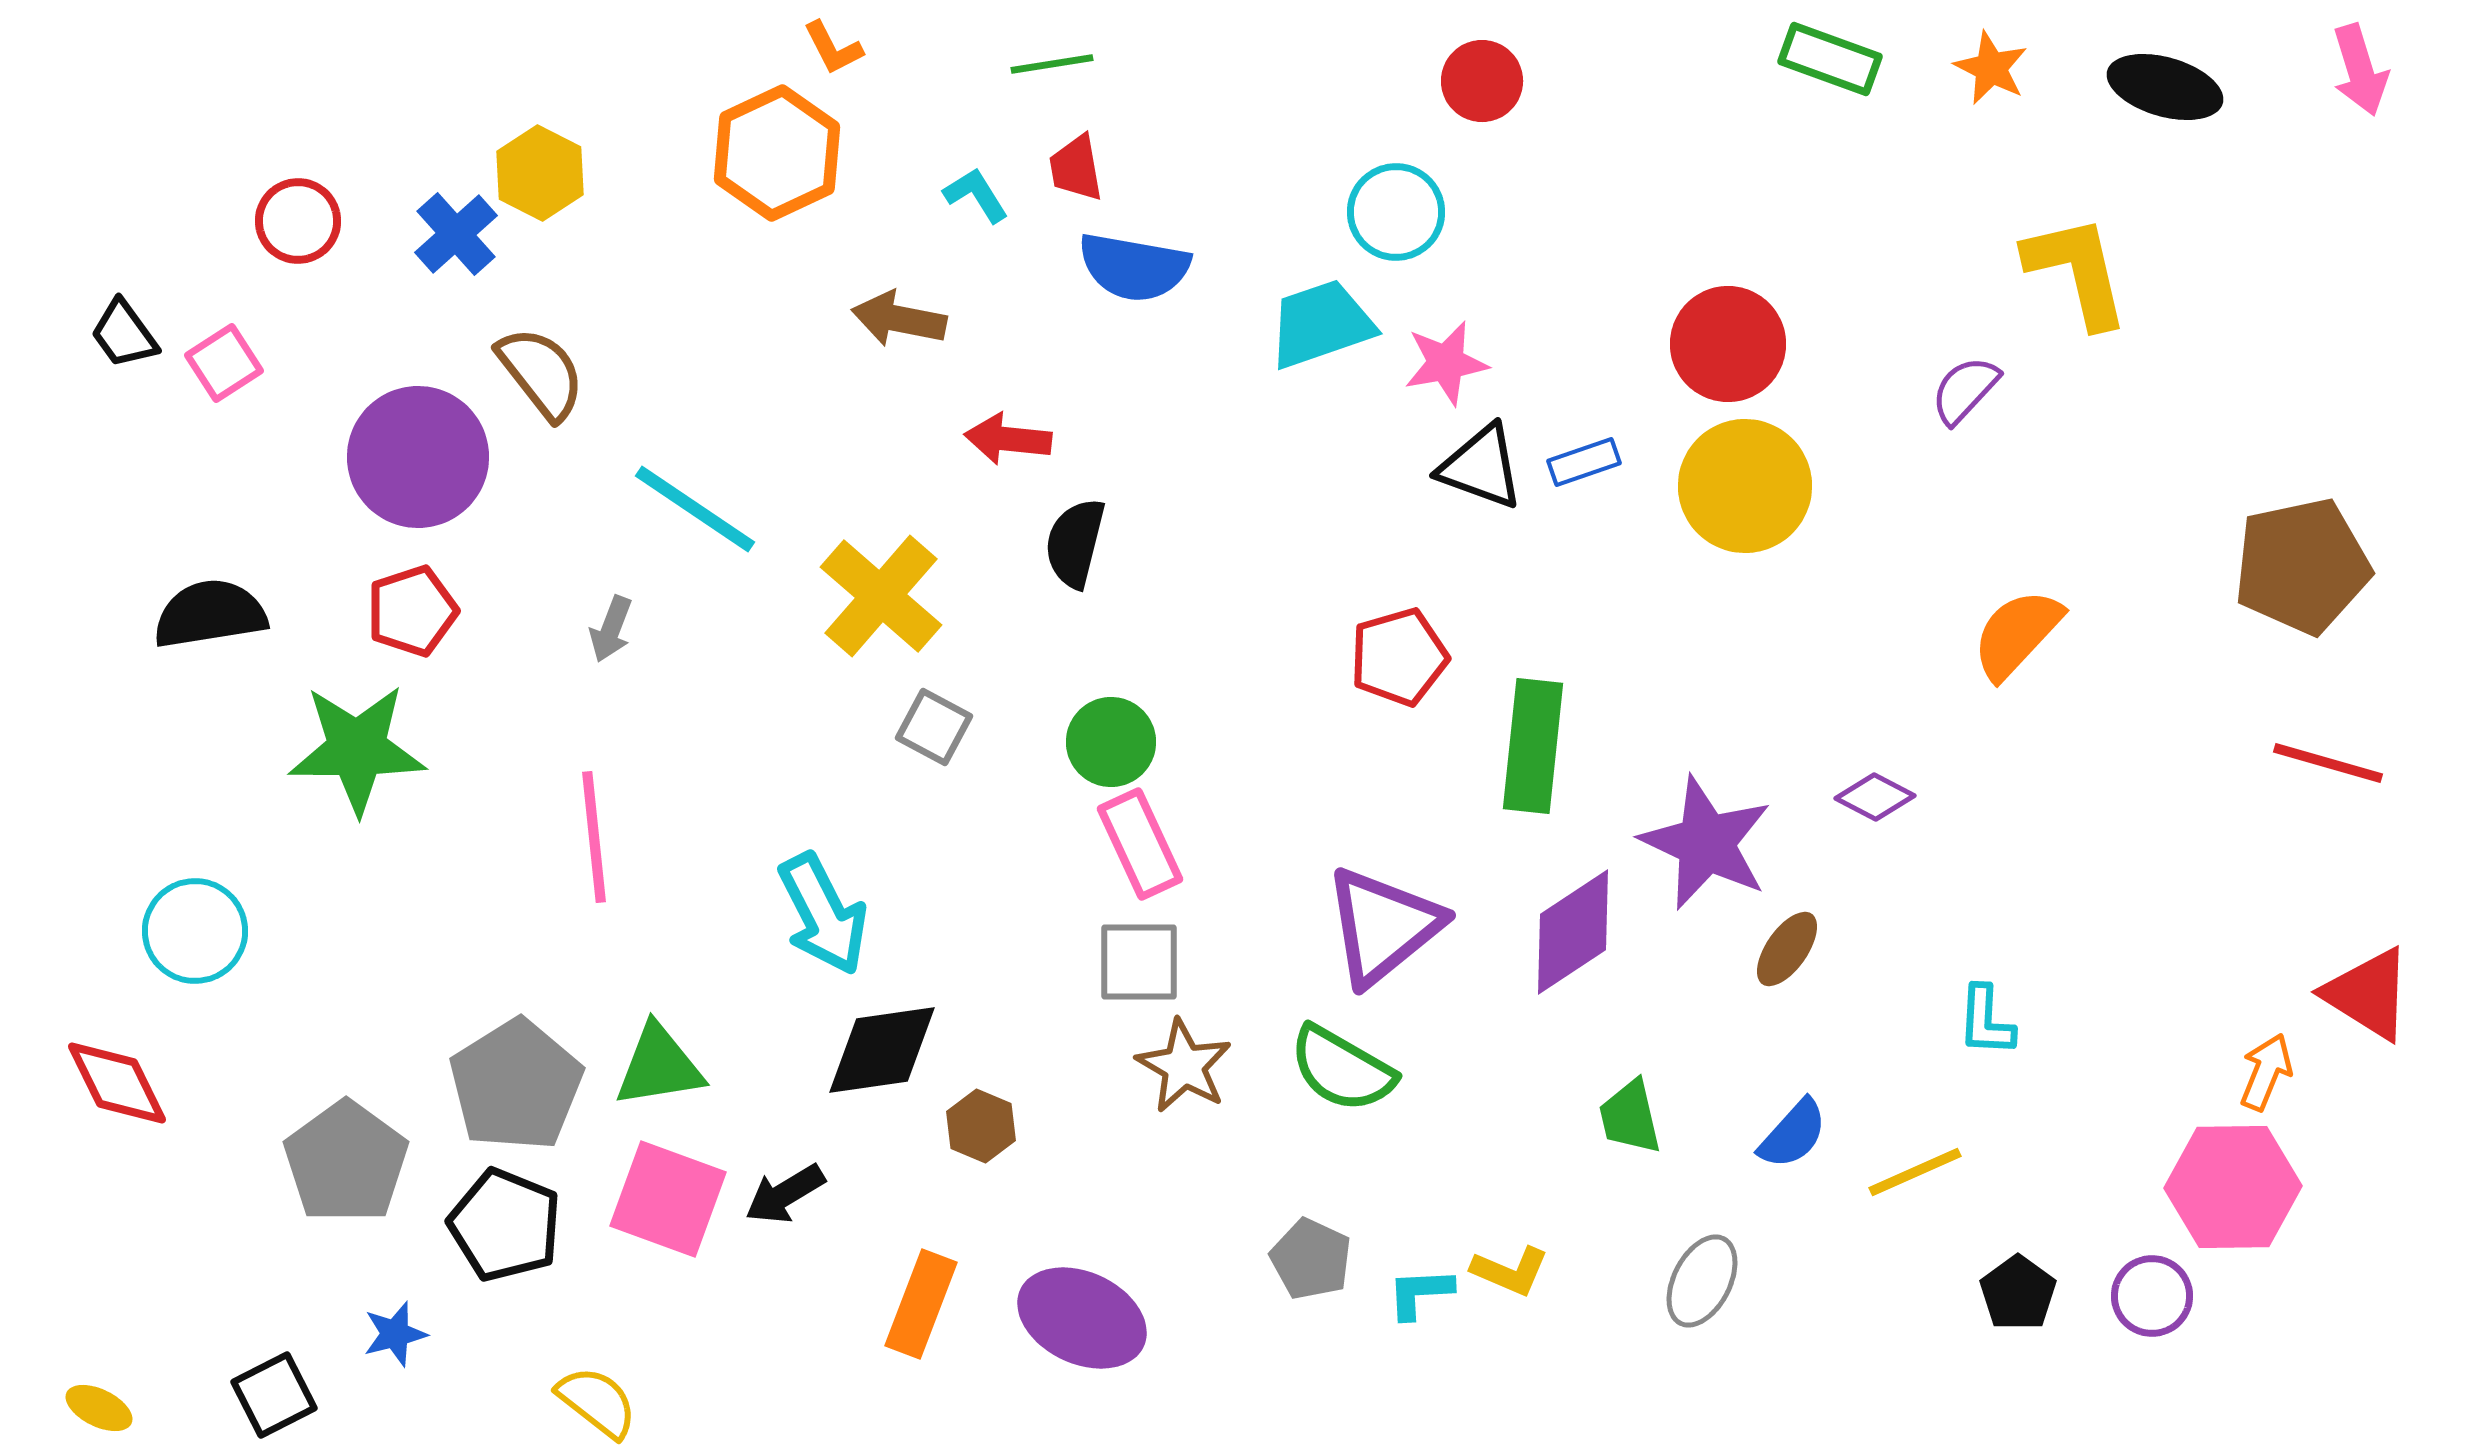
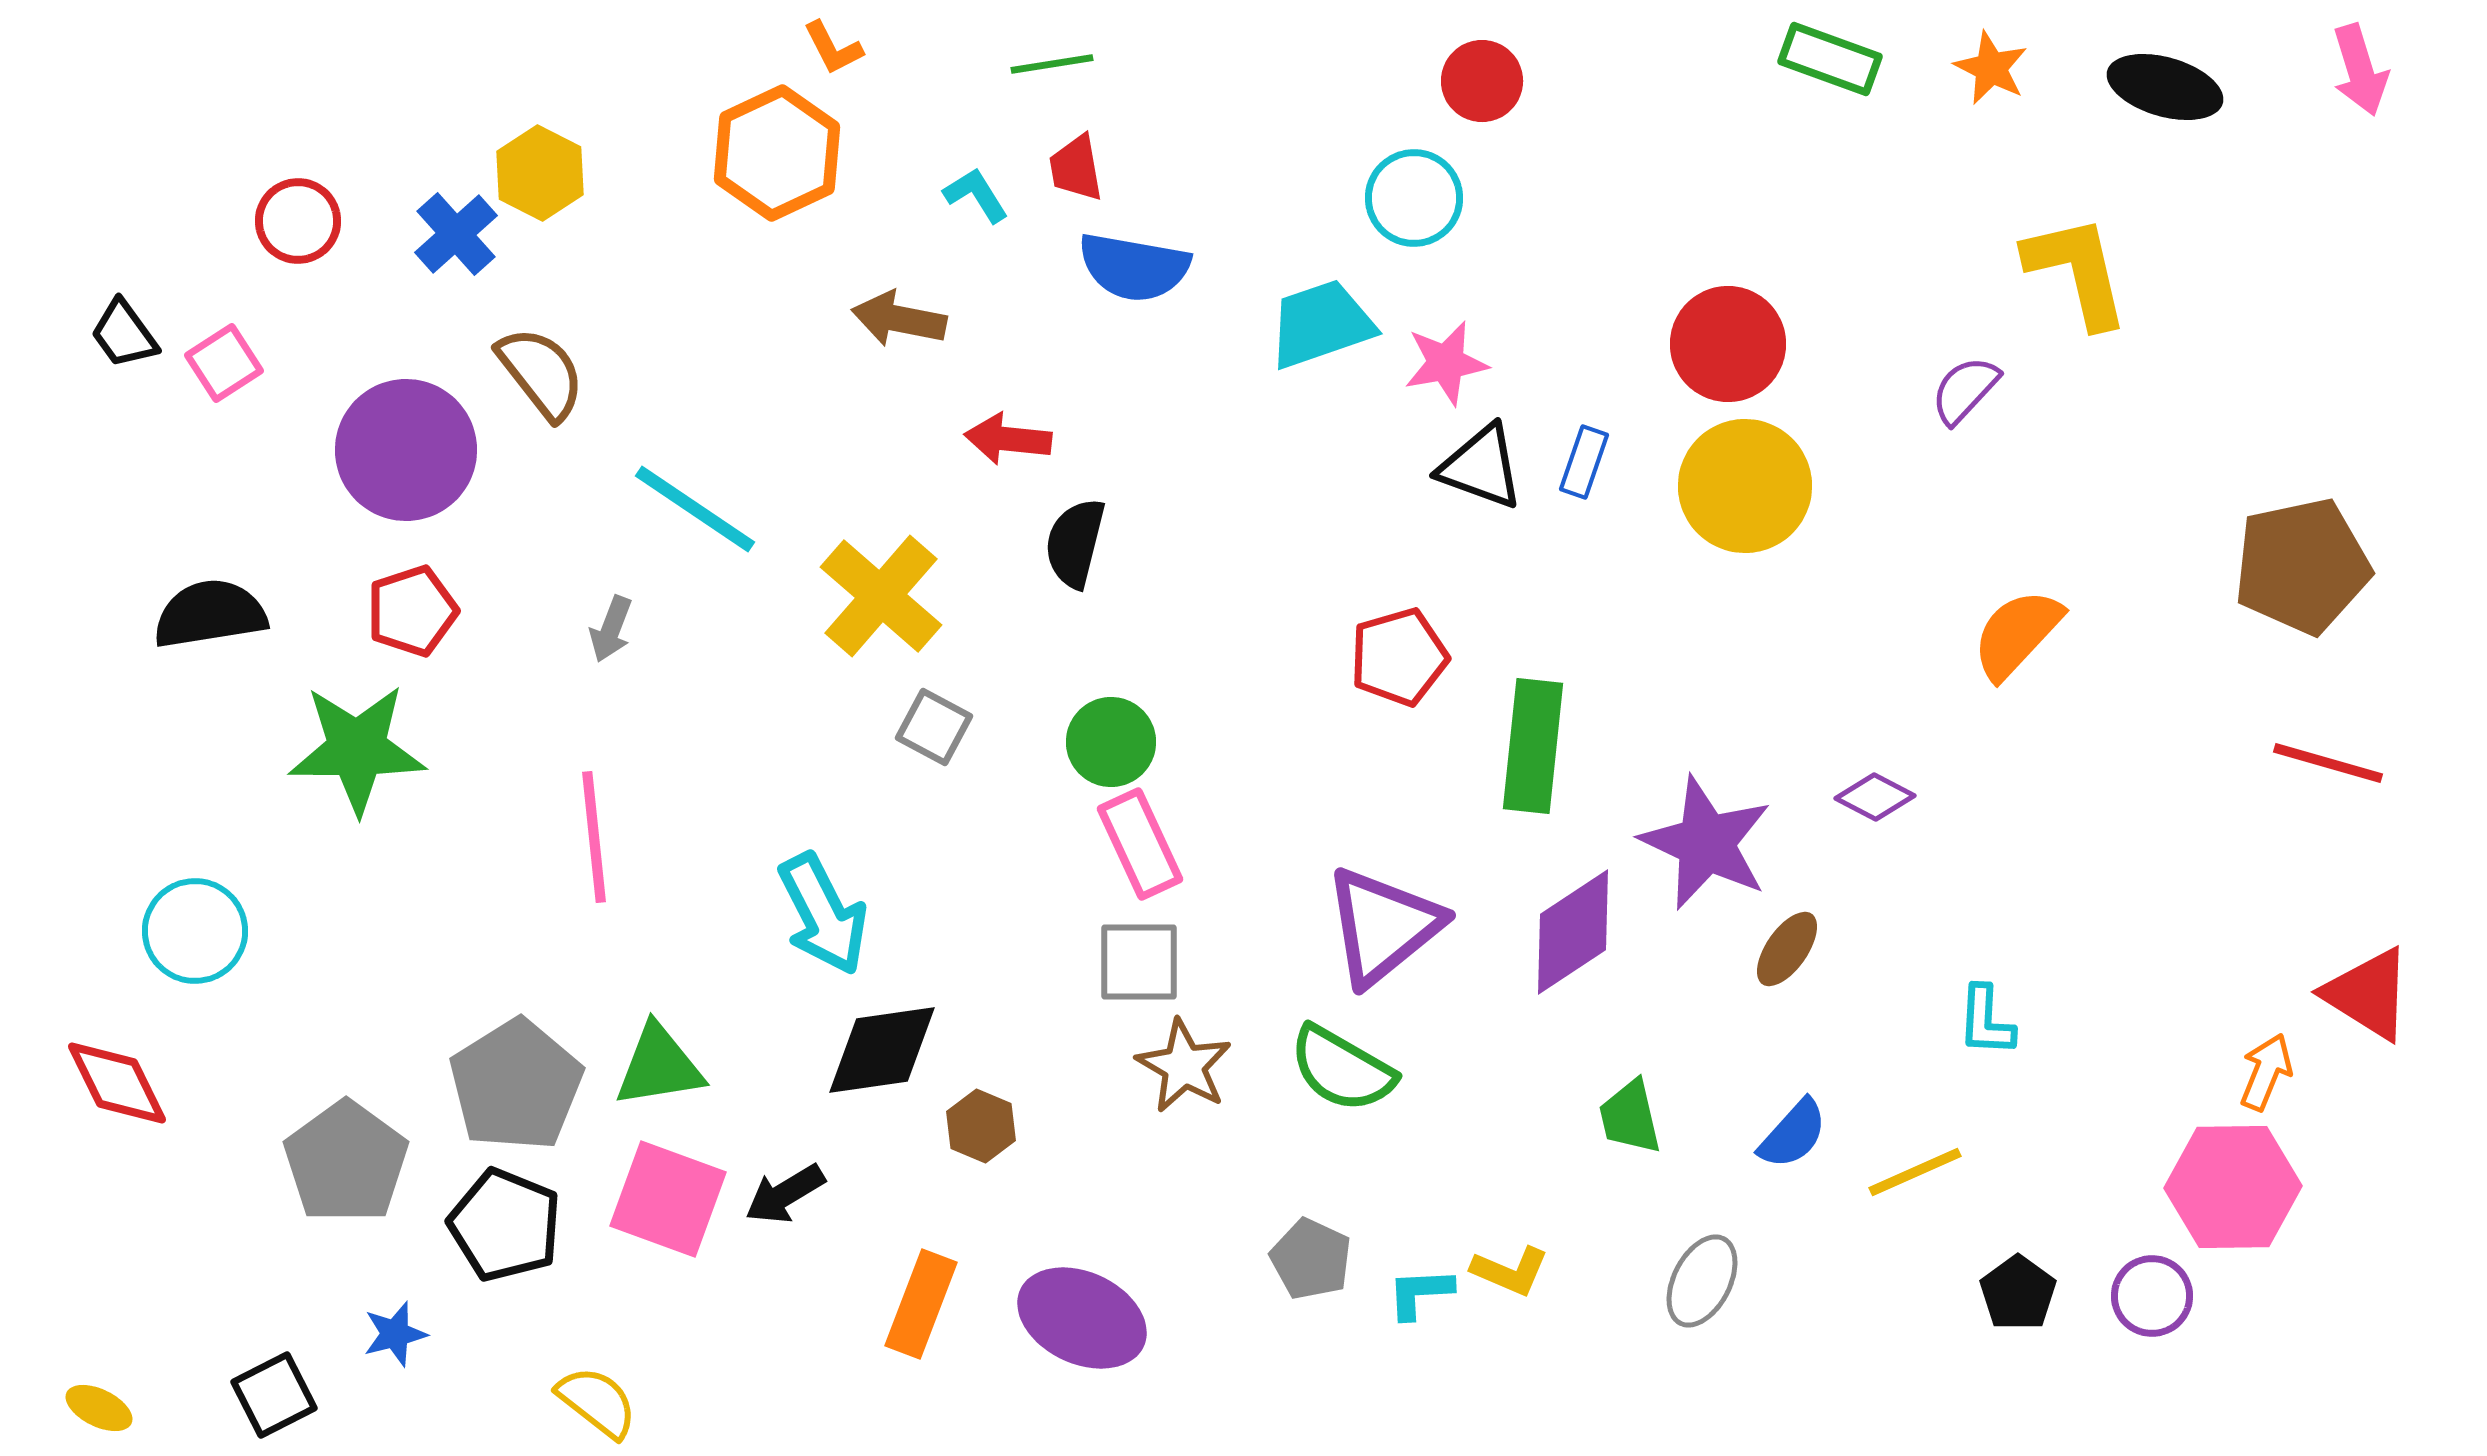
cyan circle at (1396, 212): moved 18 px right, 14 px up
purple circle at (418, 457): moved 12 px left, 7 px up
blue rectangle at (1584, 462): rotated 52 degrees counterclockwise
